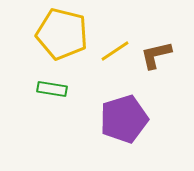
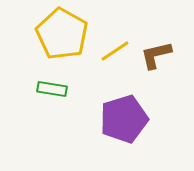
yellow pentagon: rotated 15 degrees clockwise
